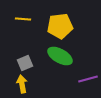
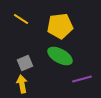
yellow line: moved 2 px left; rotated 28 degrees clockwise
purple line: moved 6 px left
